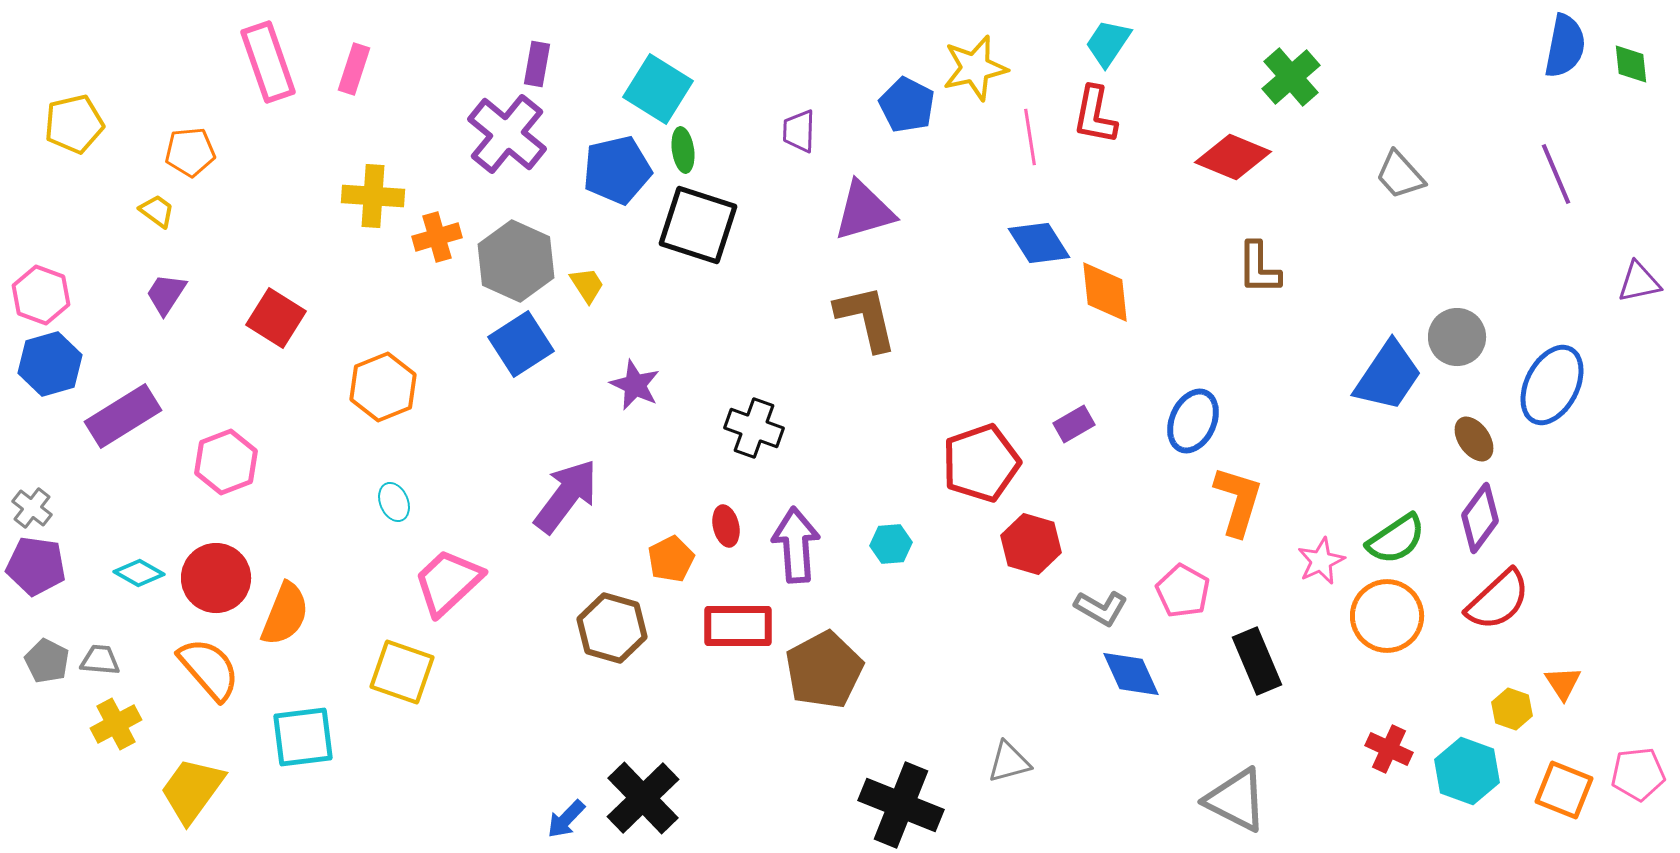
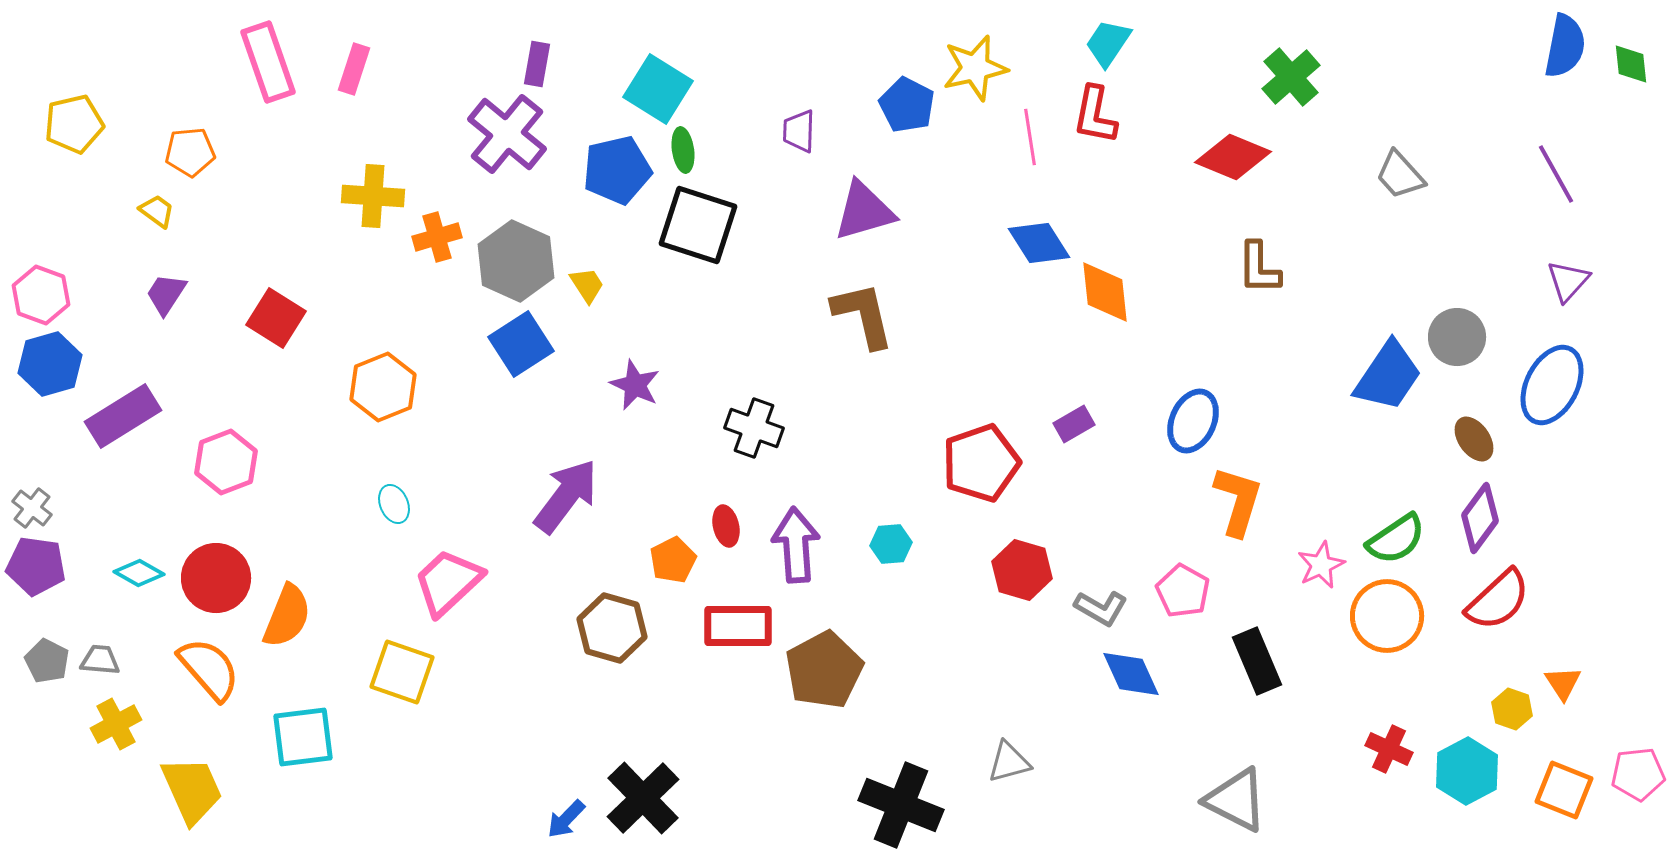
purple line at (1556, 174): rotated 6 degrees counterclockwise
purple triangle at (1639, 282): moved 71 px left, 1 px up; rotated 36 degrees counterclockwise
brown L-shape at (866, 318): moved 3 px left, 3 px up
cyan ellipse at (394, 502): moved 2 px down
red hexagon at (1031, 544): moved 9 px left, 26 px down
orange pentagon at (671, 559): moved 2 px right, 1 px down
pink star at (1321, 561): moved 4 px down
orange semicircle at (285, 614): moved 2 px right, 2 px down
cyan hexagon at (1467, 771): rotated 12 degrees clockwise
yellow trapezoid at (192, 790): rotated 120 degrees clockwise
